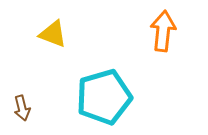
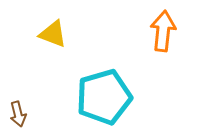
brown arrow: moved 4 px left, 6 px down
